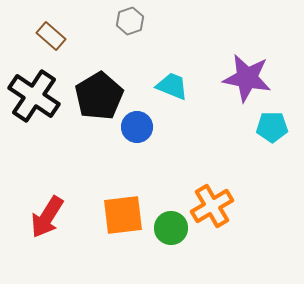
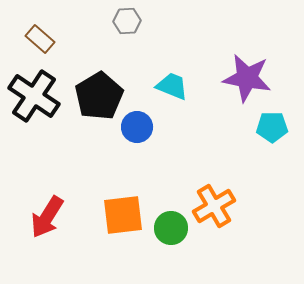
gray hexagon: moved 3 px left; rotated 16 degrees clockwise
brown rectangle: moved 11 px left, 3 px down
orange cross: moved 2 px right
